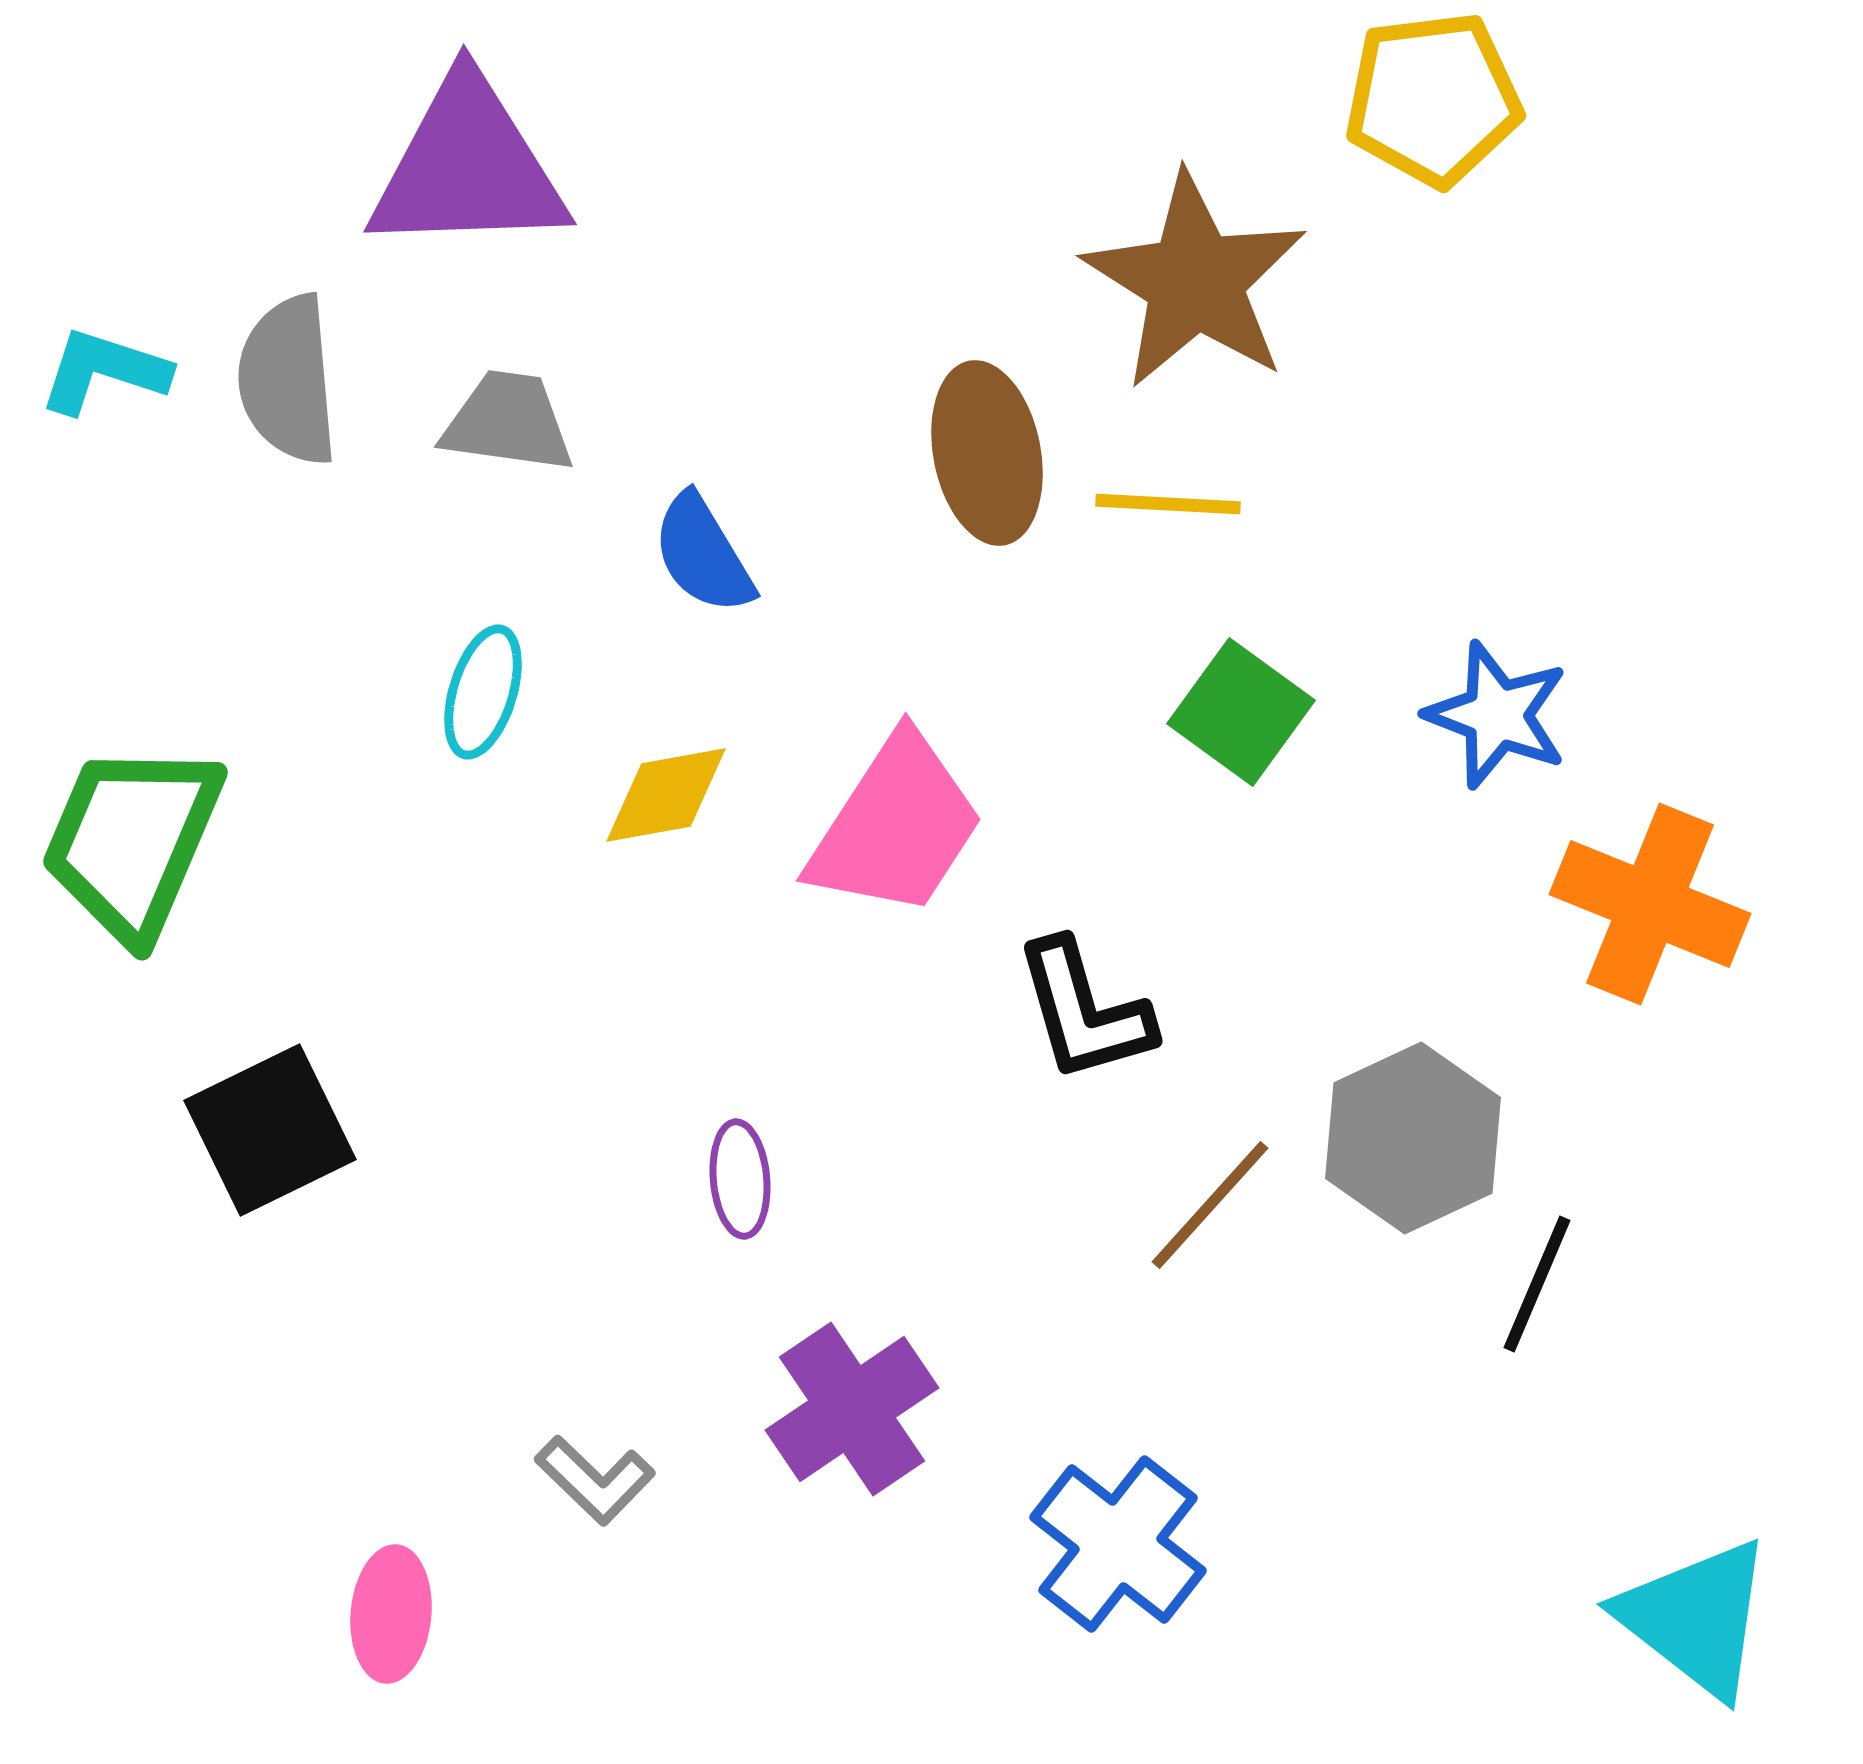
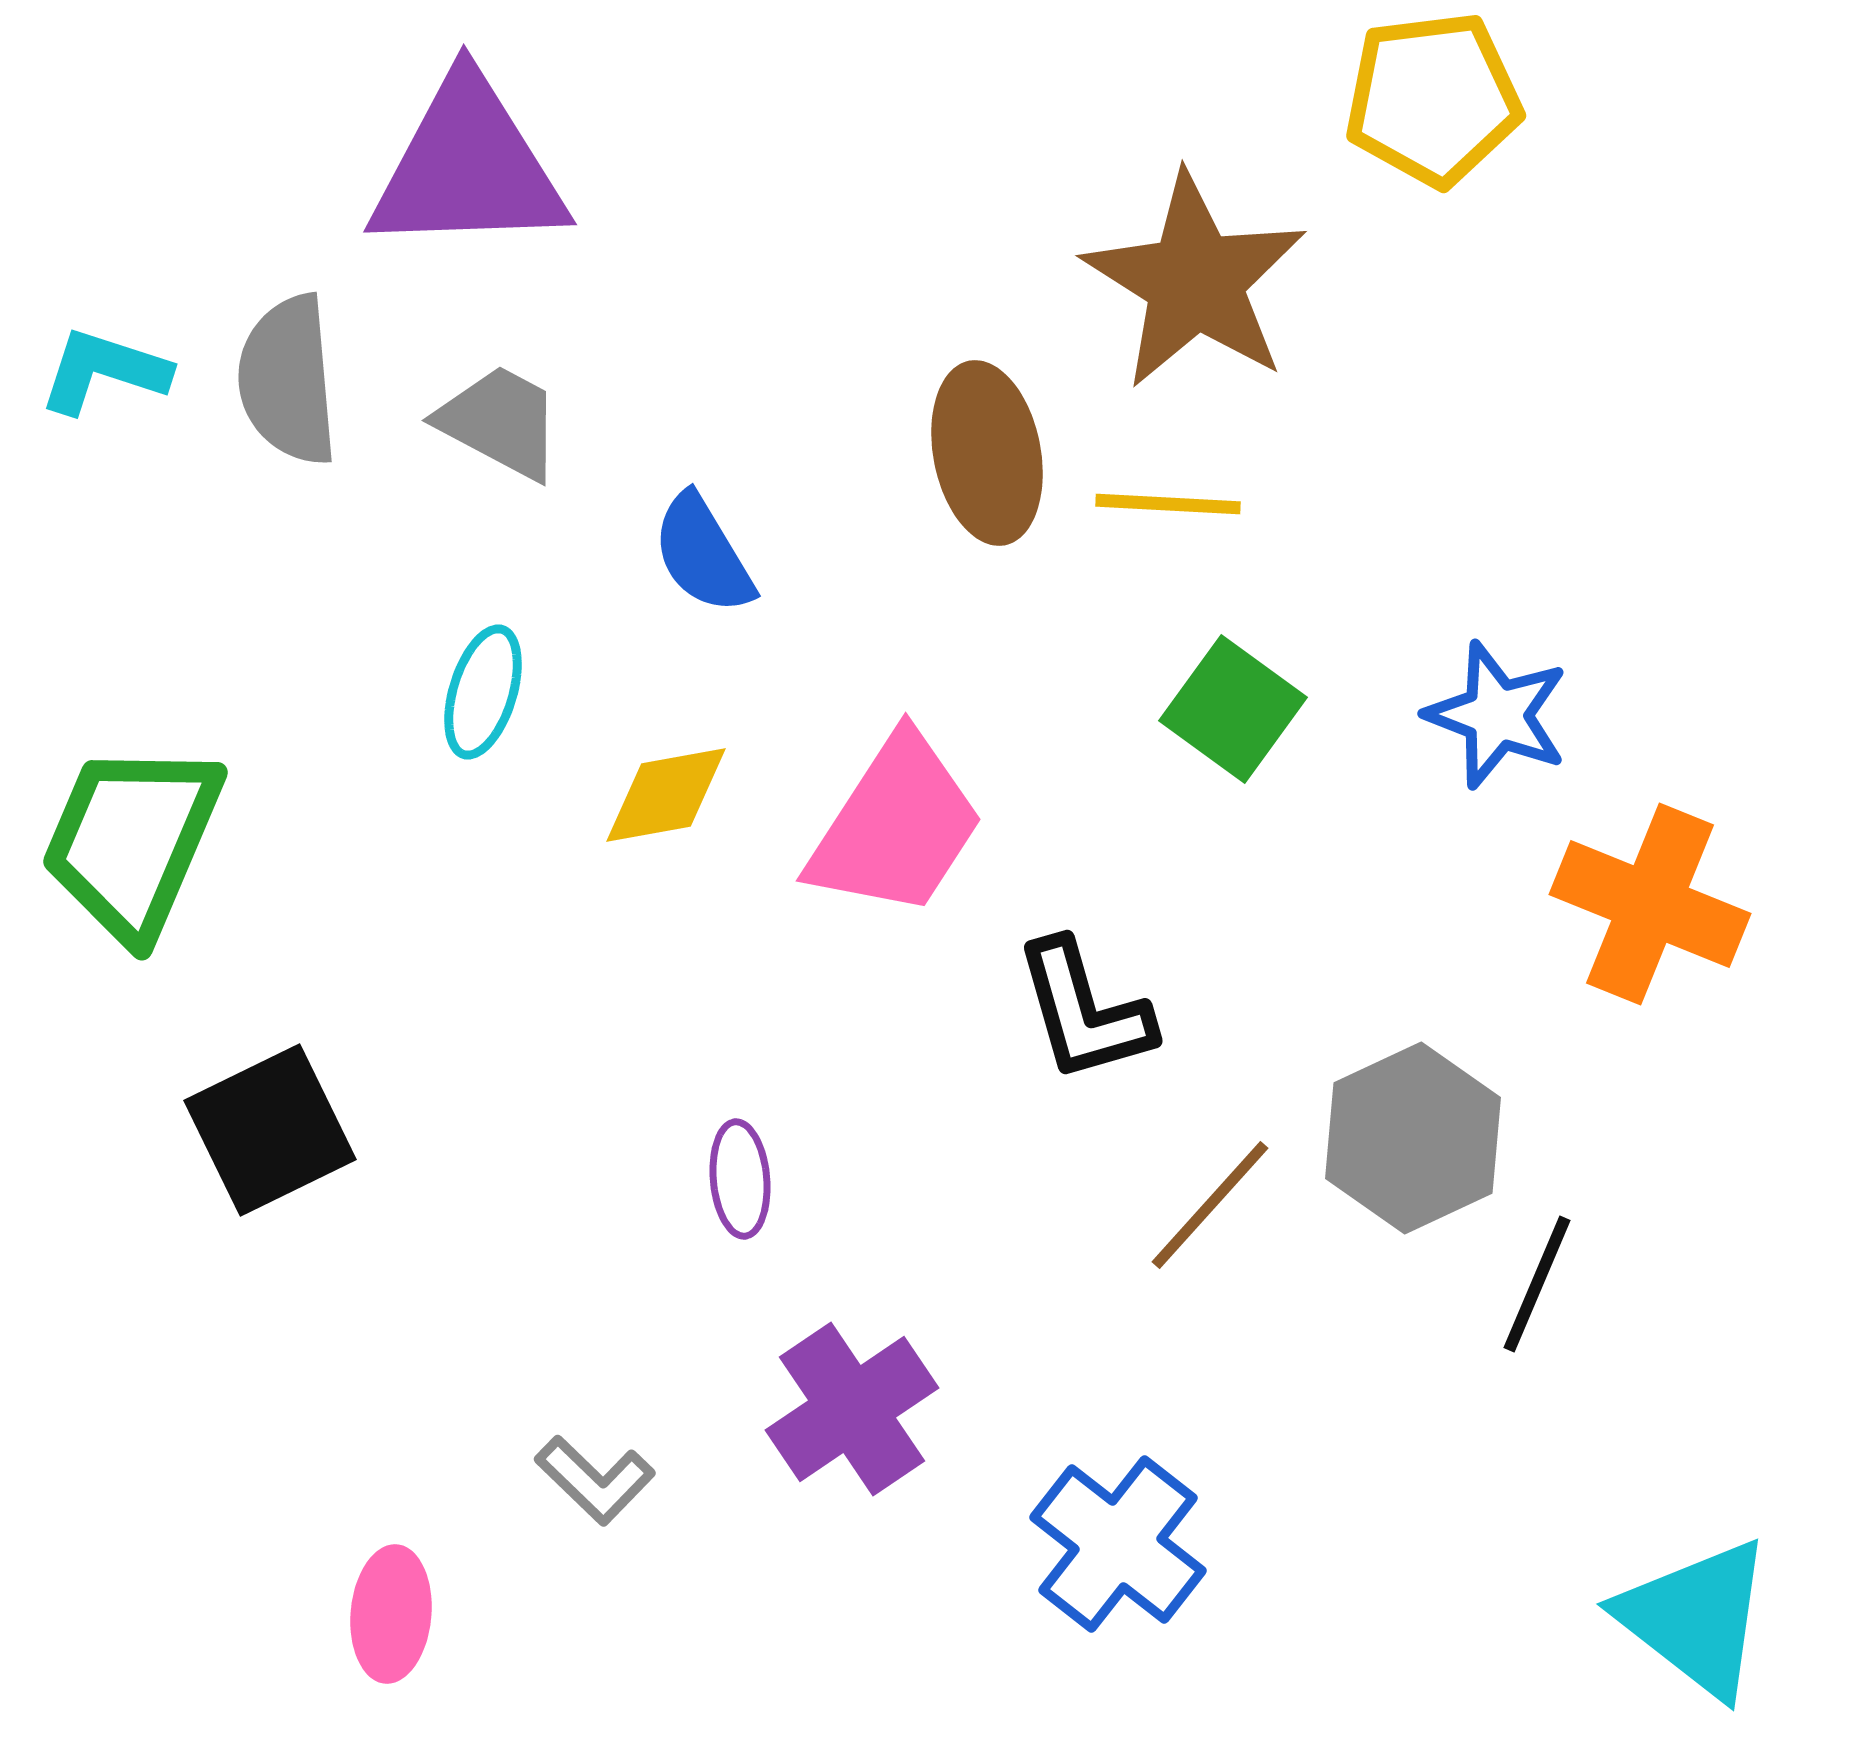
gray trapezoid: moved 8 px left; rotated 20 degrees clockwise
green square: moved 8 px left, 3 px up
